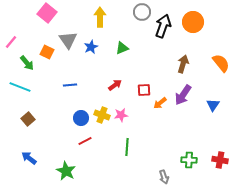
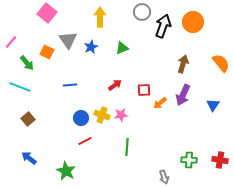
purple arrow: rotated 10 degrees counterclockwise
